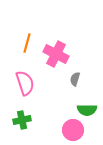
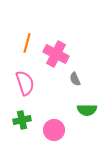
gray semicircle: rotated 40 degrees counterclockwise
pink circle: moved 19 px left
